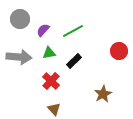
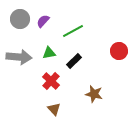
purple semicircle: moved 9 px up
brown star: moved 9 px left; rotated 30 degrees counterclockwise
